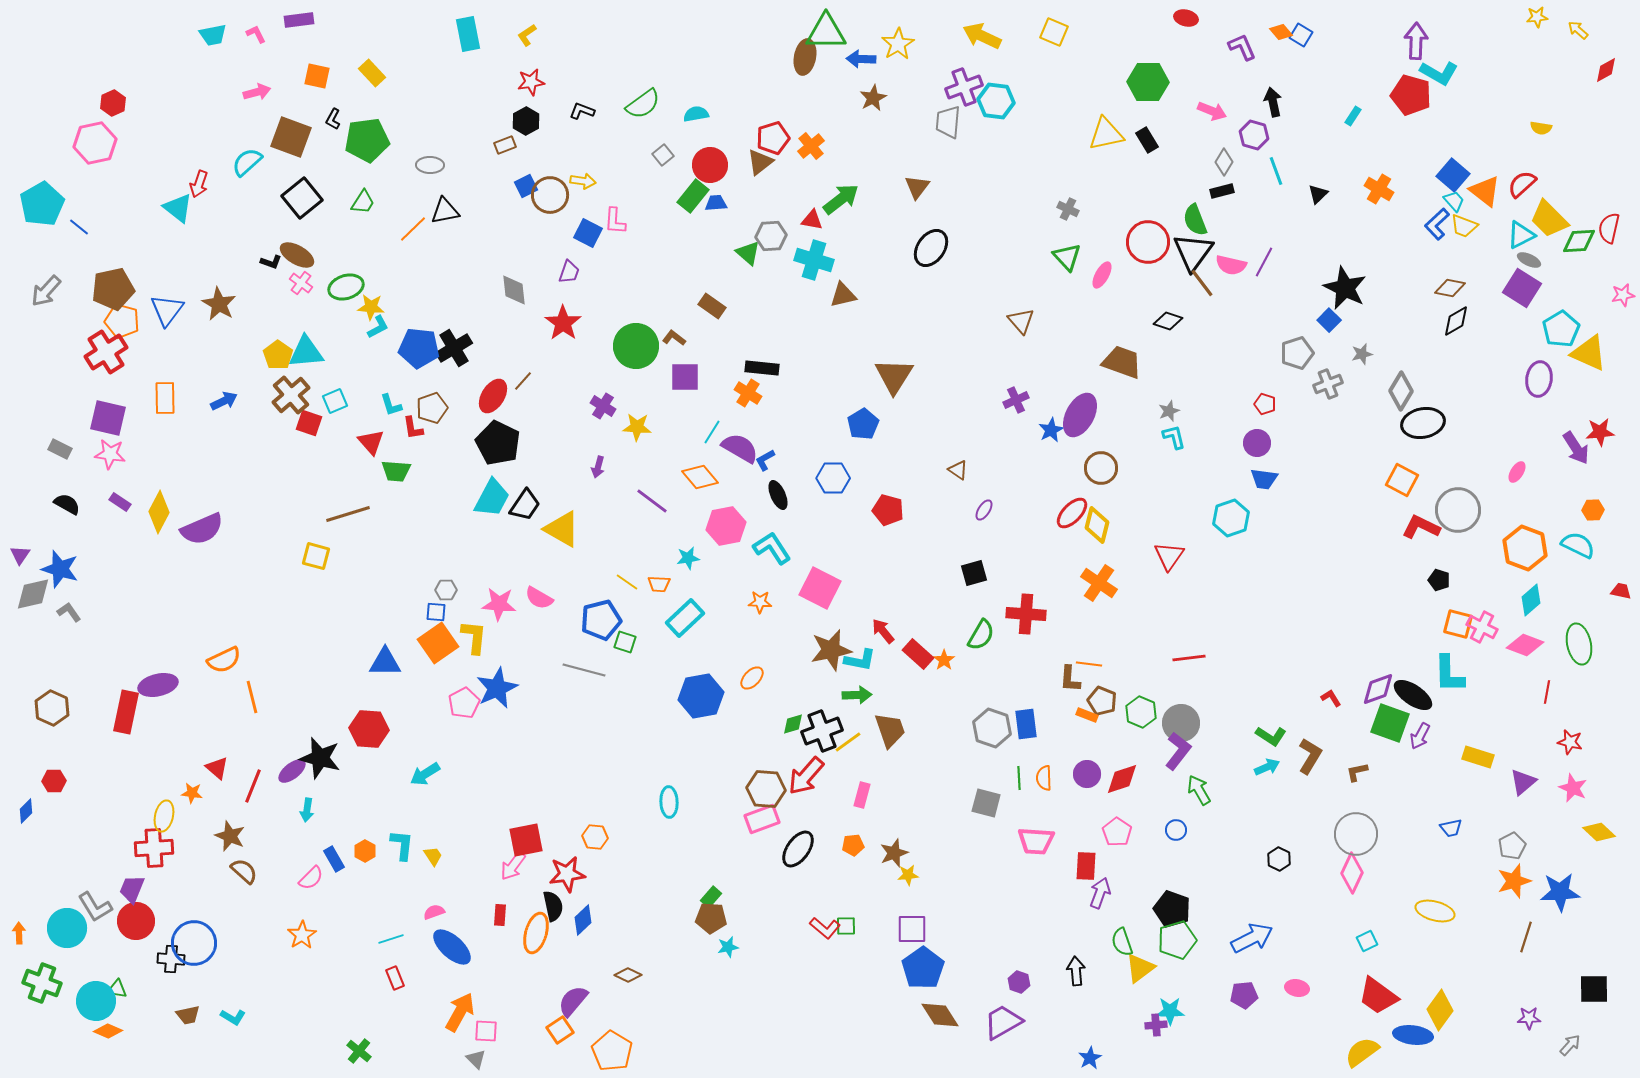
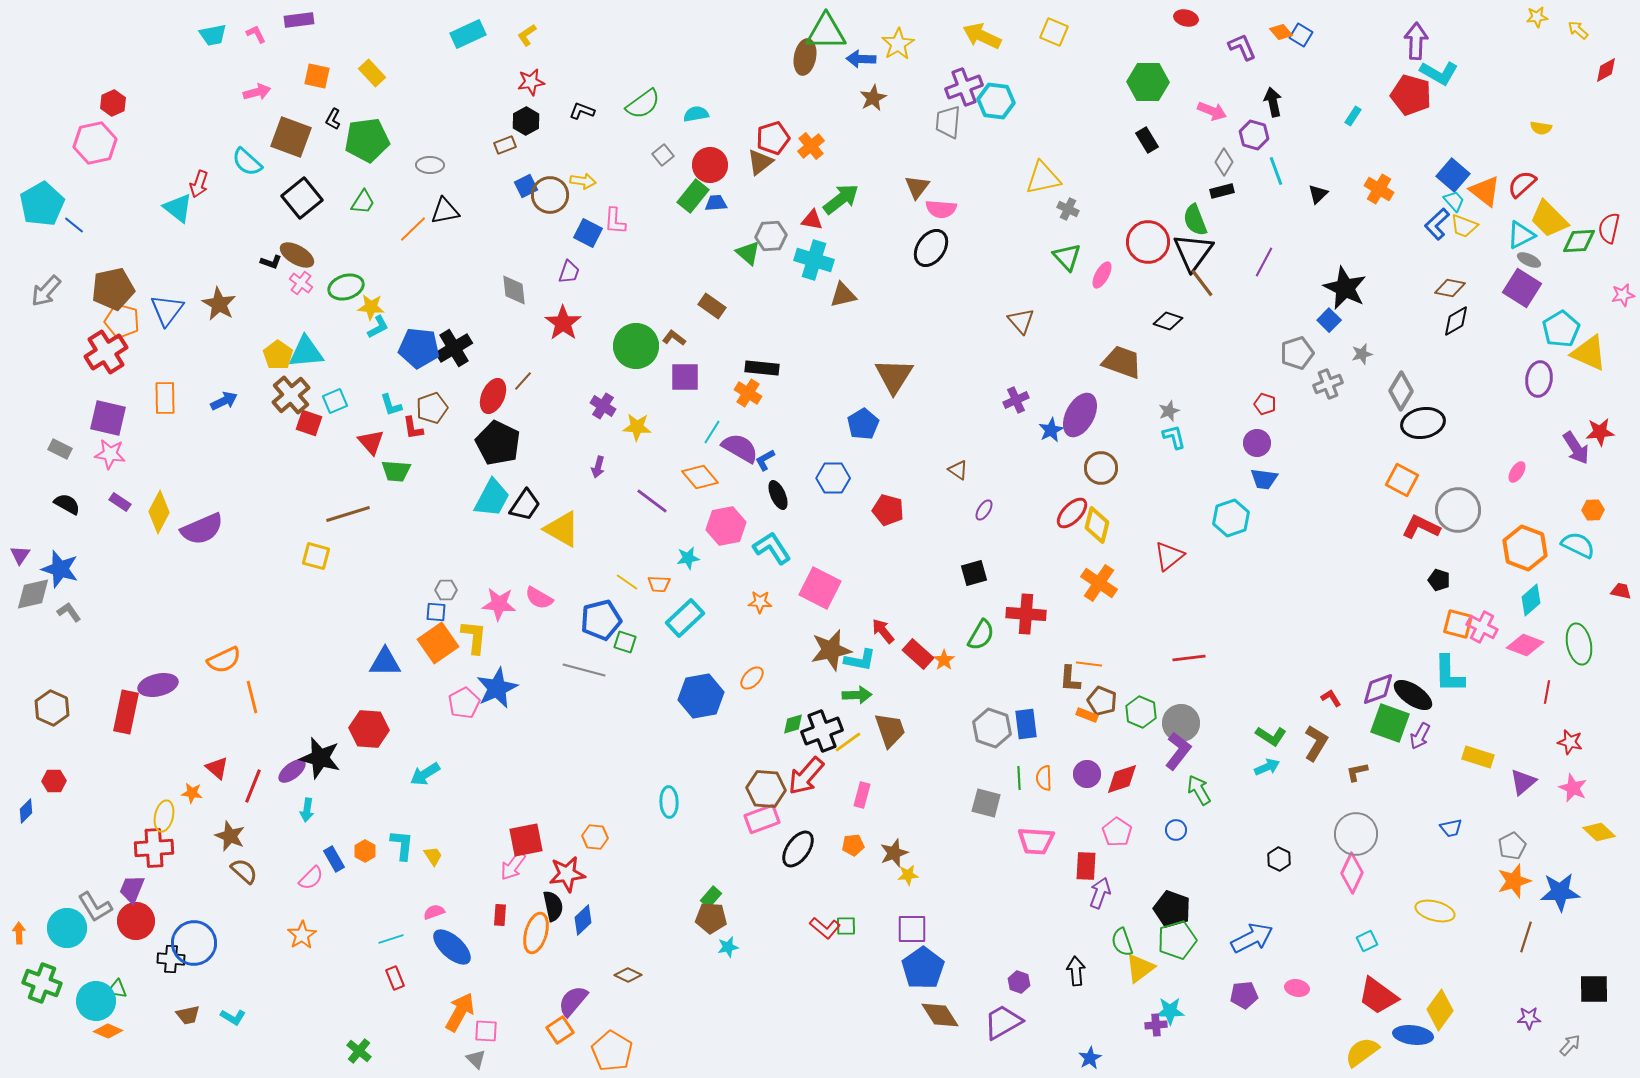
cyan rectangle at (468, 34): rotated 76 degrees clockwise
yellow triangle at (1106, 134): moved 63 px left, 44 px down
cyan semicircle at (247, 162): rotated 96 degrees counterclockwise
blue line at (79, 227): moved 5 px left, 2 px up
pink semicircle at (1231, 265): moved 290 px left, 56 px up; rotated 8 degrees counterclockwise
red ellipse at (493, 396): rotated 8 degrees counterclockwise
red triangle at (1169, 556): rotated 16 degrees clockwise
brown L-shape at (1310, 756): moved 6 px right, 13 px up
